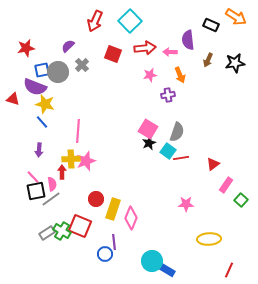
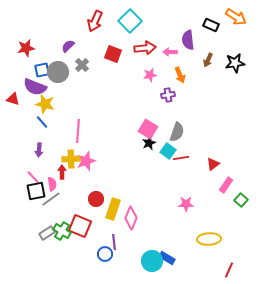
blue rectangle at (167, 270): moved 12 px up
